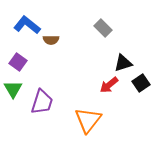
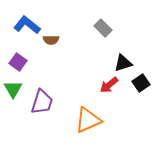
orange triangle: rotated 28 degrees clockwise
